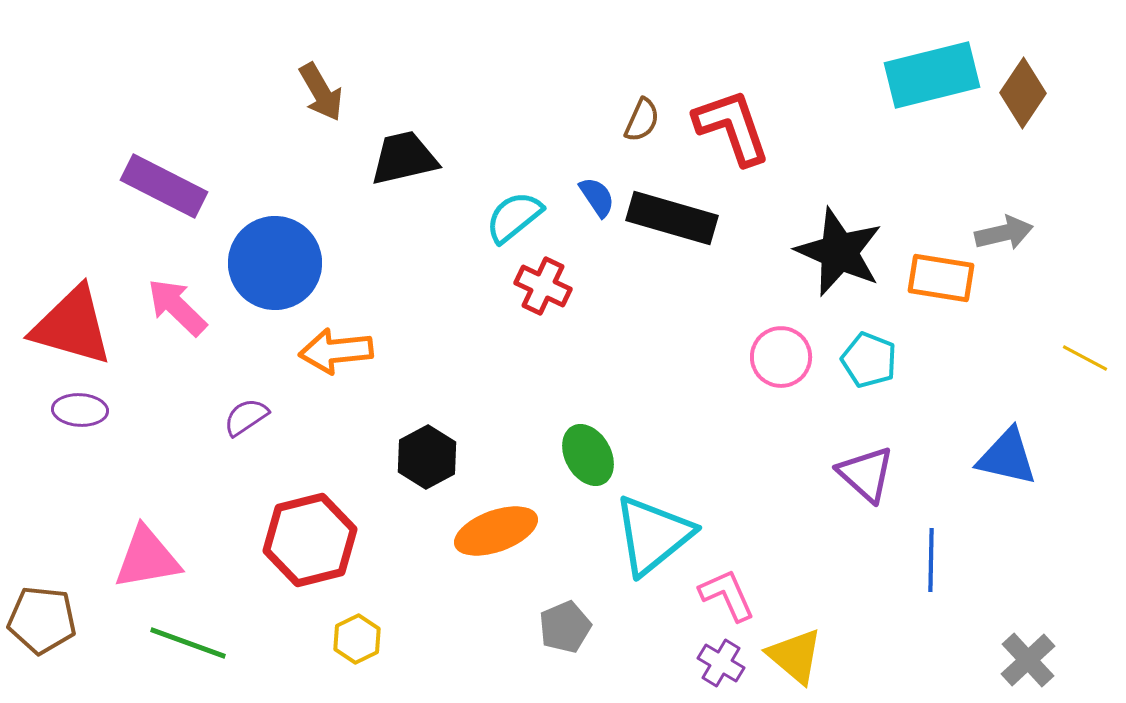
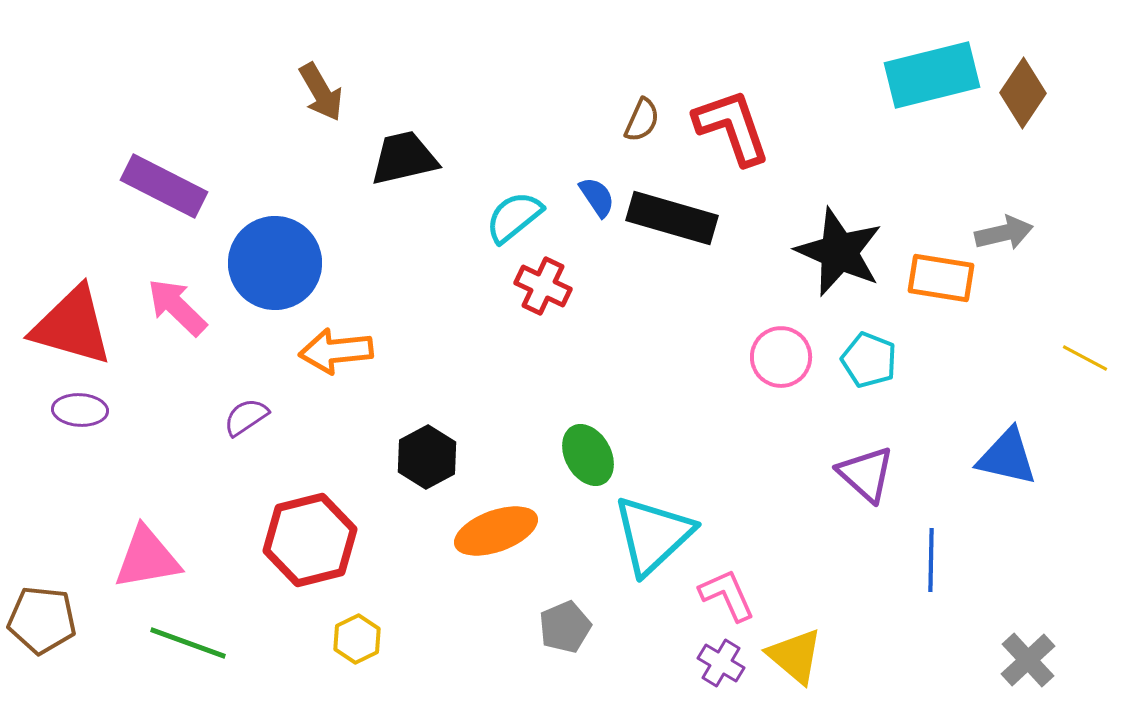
cyan triangle: rotated 4 degrees counterclockwise
